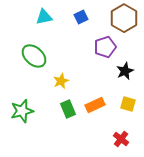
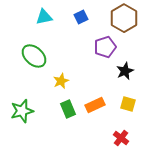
red cross: moved 1 px up
